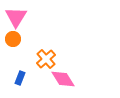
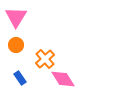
orange circle: moved 3 px right, 6 px down
orange cross: moved 1 px left
blue rectangle: rotated 56 degrees counterclockwise
